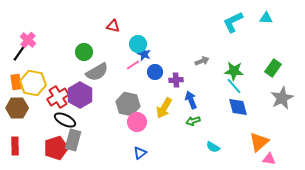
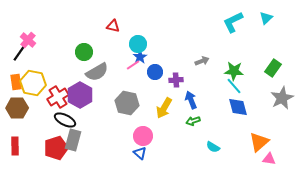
cyan triangle: rotated 48 degrees counterclockwise
blue star: moved 4 px left, 3 px down; rotated 16 degrees clockwise
gray hexagon: moved 1 px left, 1 px up
pink circle: moved 6 px right, 14 px down
blue triangle: rotated 40 degrees counterclockwise
